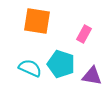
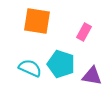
pink rectangle: moved 2 px up
